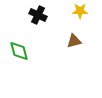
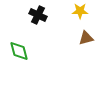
brown triangle: moved 12 px right, 3 px up
